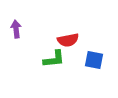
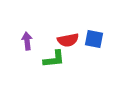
purple arrow: moved 11 px right, 12 px down
blue square: moved 21 px up
